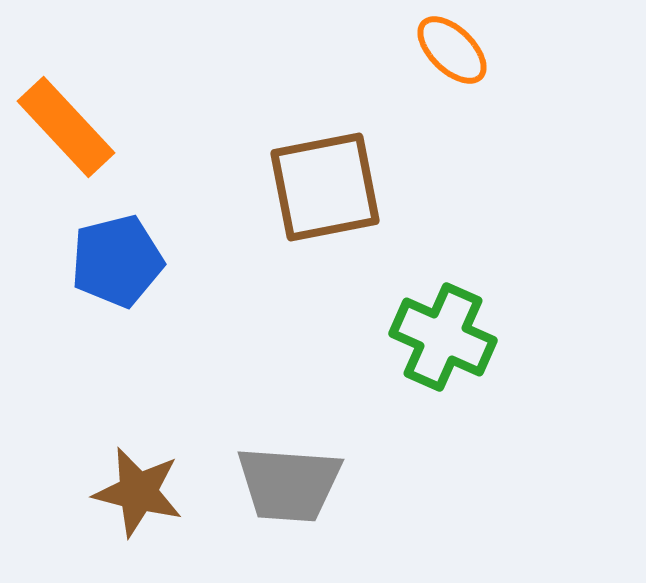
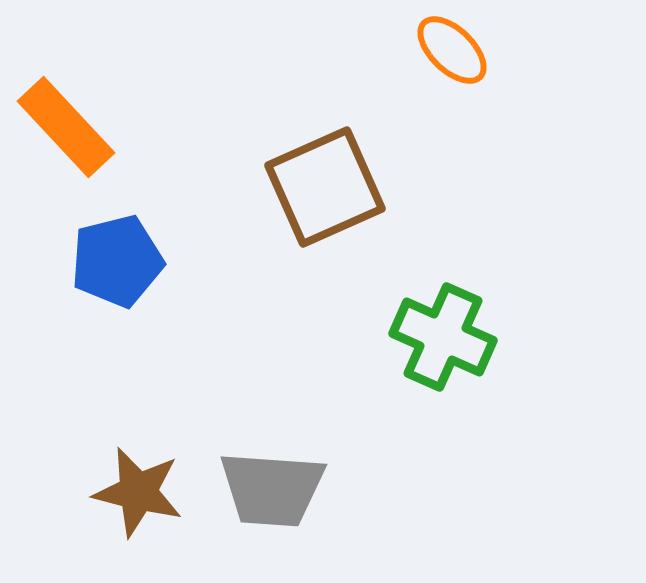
brown square: rotated 13 degrees counterclockwise
gray trapezoid: moved 17 px left, 5 px down
